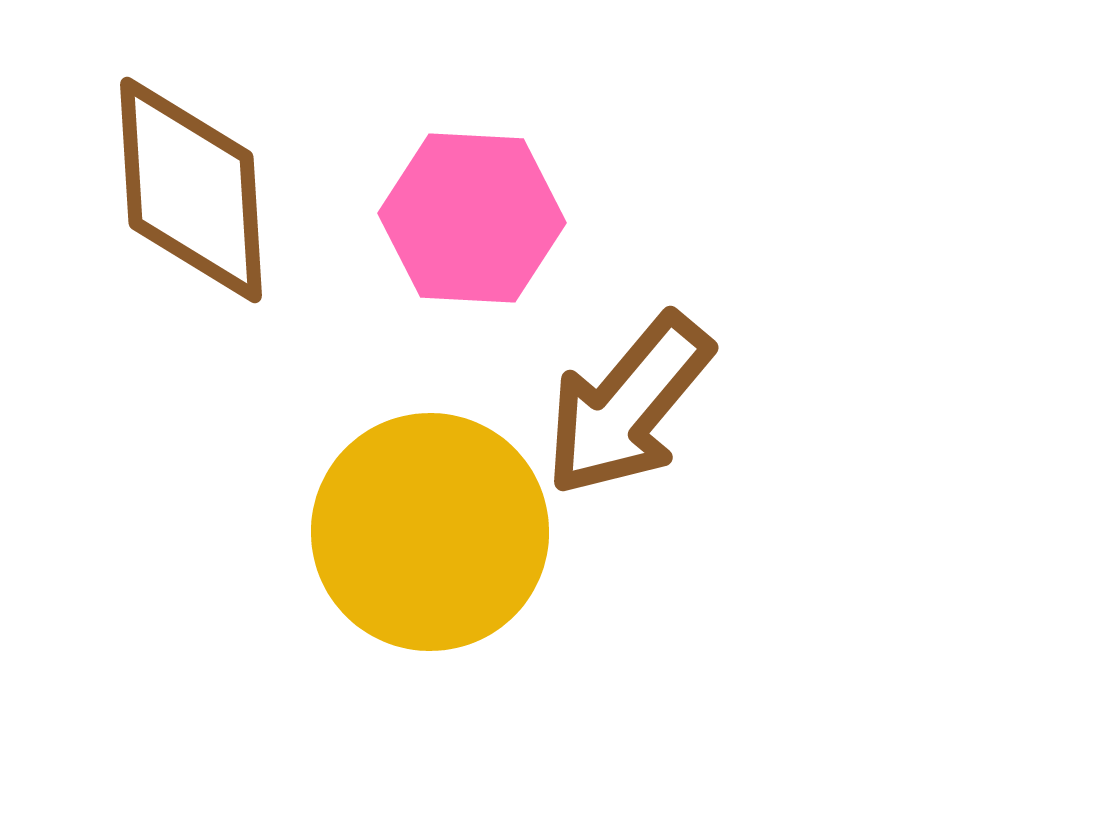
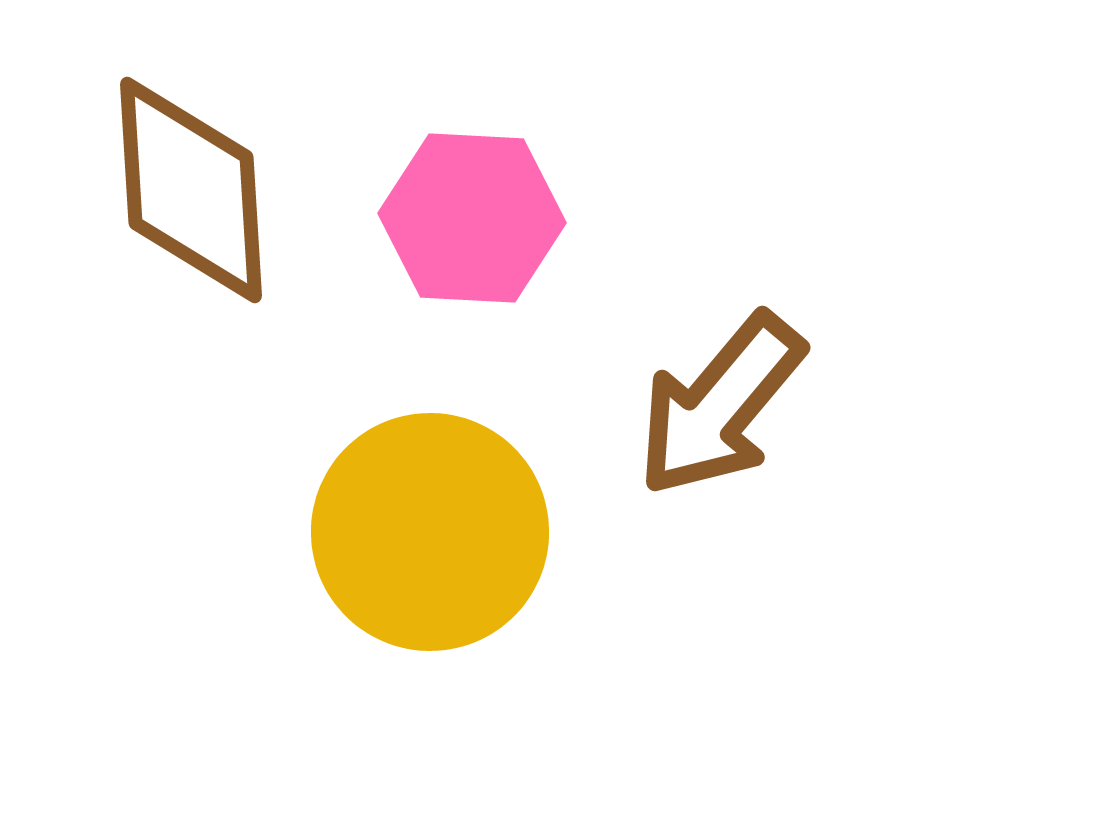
brown arrow: moved 92 px right
